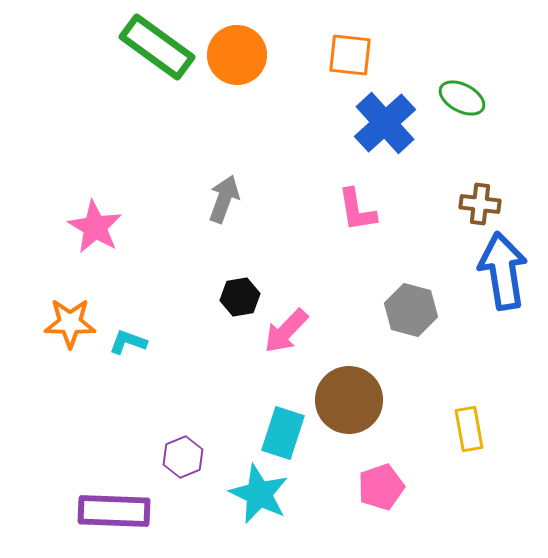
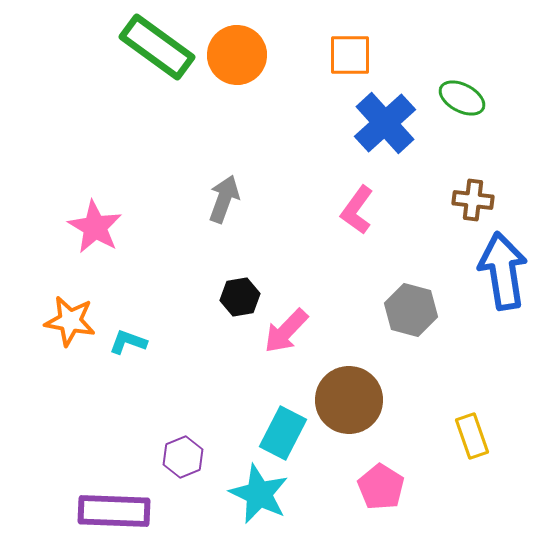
orange square: rotated 6 degrees counterclockwise
brown cross: moved 7 px left, 4 px up
pink L-shape: rotated 45 degrees clockwise
orange star: moved 2 px up; rotated 9 degrees clockwise
yellow rectangle: moved 3 px right, 7 px down; rotated 9 degrees counterclockwise
cyan rectangle: rotated 9 degrees clockwise
pink pentagon: rotated 21 degrees counterclockwise
